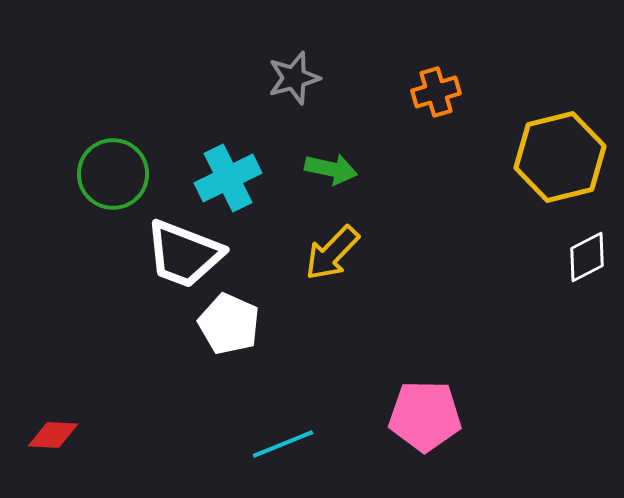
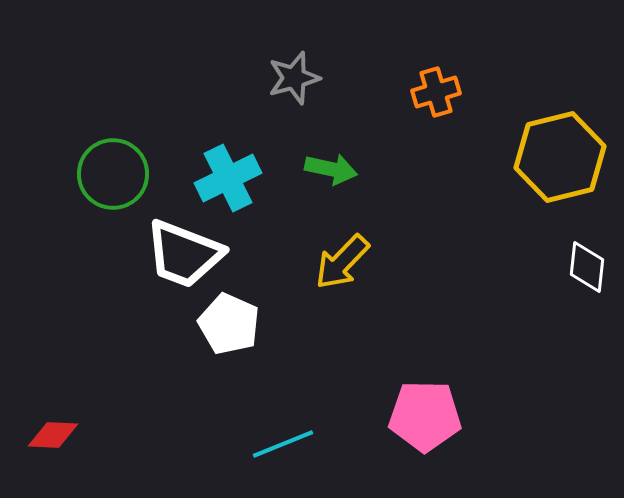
yellow arrow: moved 10 px right, 9 px down
white diamond: moved 10 px down; rotated 56 degrees counterclockwise
